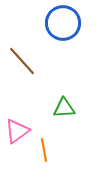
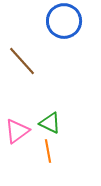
blue circle: moved 1 px right, 2 px up
green triangle: moved 14 px left, 15 px down; rotated 30 degrees clockwise
orange line: moved 4 px right, 1 px down
